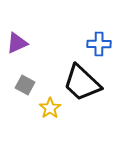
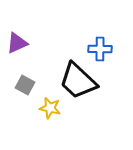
blue cross: moved 1 px right, 5 px down
black trapezoid: moved 4 px left, 2 px up
yellow star: rotated 25 degrees counterclockwise
